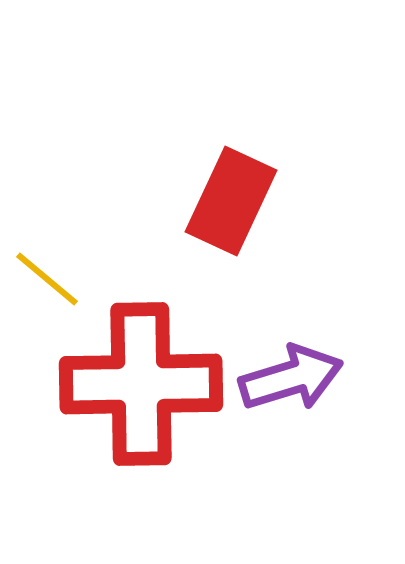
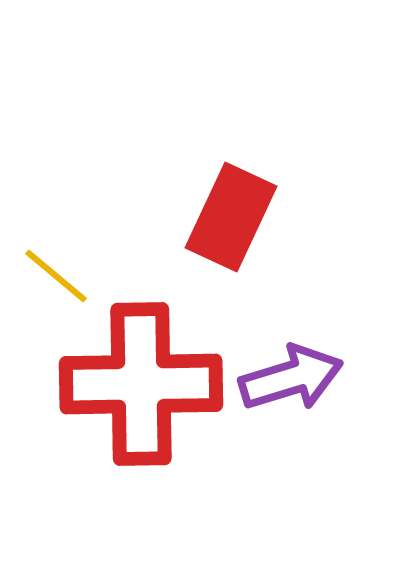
red rectangle: moved 16 px down
yellow line: moved 9 px right, 3 px up
